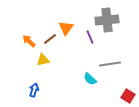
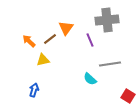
purple line: moved 3 px down
